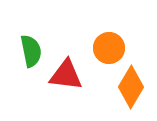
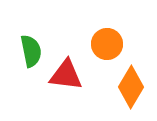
orange circle: moved 2 px left, 4 px up
